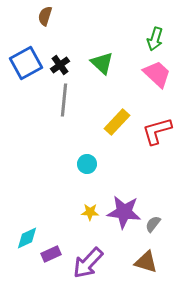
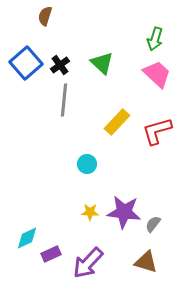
blue square: rotated 12 degrees counterclockwise
